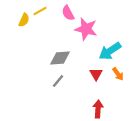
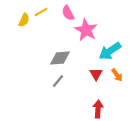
yellow line: moved 1 px right, 1 px down
pink star: moved 1 px down; rotated 15 degrees clockwise
orange arrow: moved 1 px left, 1 px down
